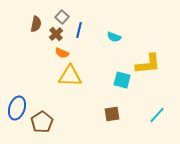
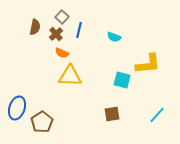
brown semicircle: moved 1 px left, 3 px down
